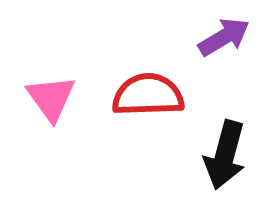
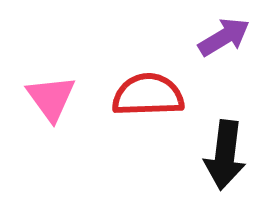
black arrow: rotated 8 degrees counterclockwise
